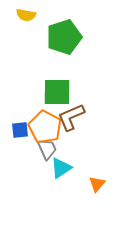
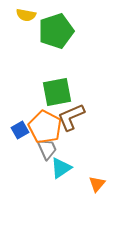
green pentagon: moved 8 px left, 6 px up
green square: rotated 12 degrees counterclockwise
blue square: rotated 24 degrees counterclockwise
